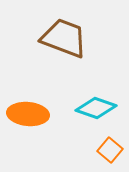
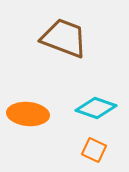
orange square: moved 16 px left; rotated 15 degrees counterclockwise
